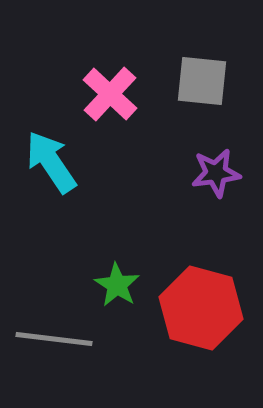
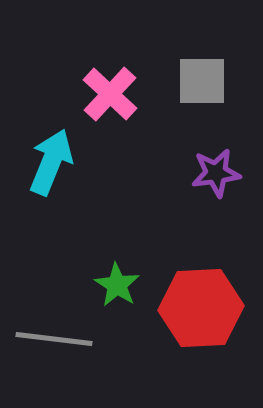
gray square: rotated 6 degrees counterclockwise
cyan arrow: rotated 56 degrees clockwise
red hexagon: rotated 18 degrees counterclockwise
